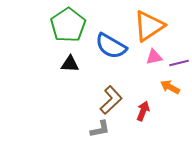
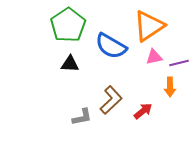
orange arrow: rotated 120 degrees counterclockwise
red arrow: rotated 30 degrees clockwise
gray L-shape: moved 18 px left, 12 px up
